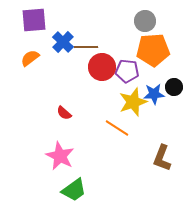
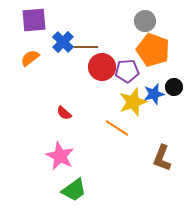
orange pentagon: rotated 24 degrees clockwise
purple pentagon: rotated 10 degrees counterclockwise
blue star: rotated 10 degrees counterclockwise
